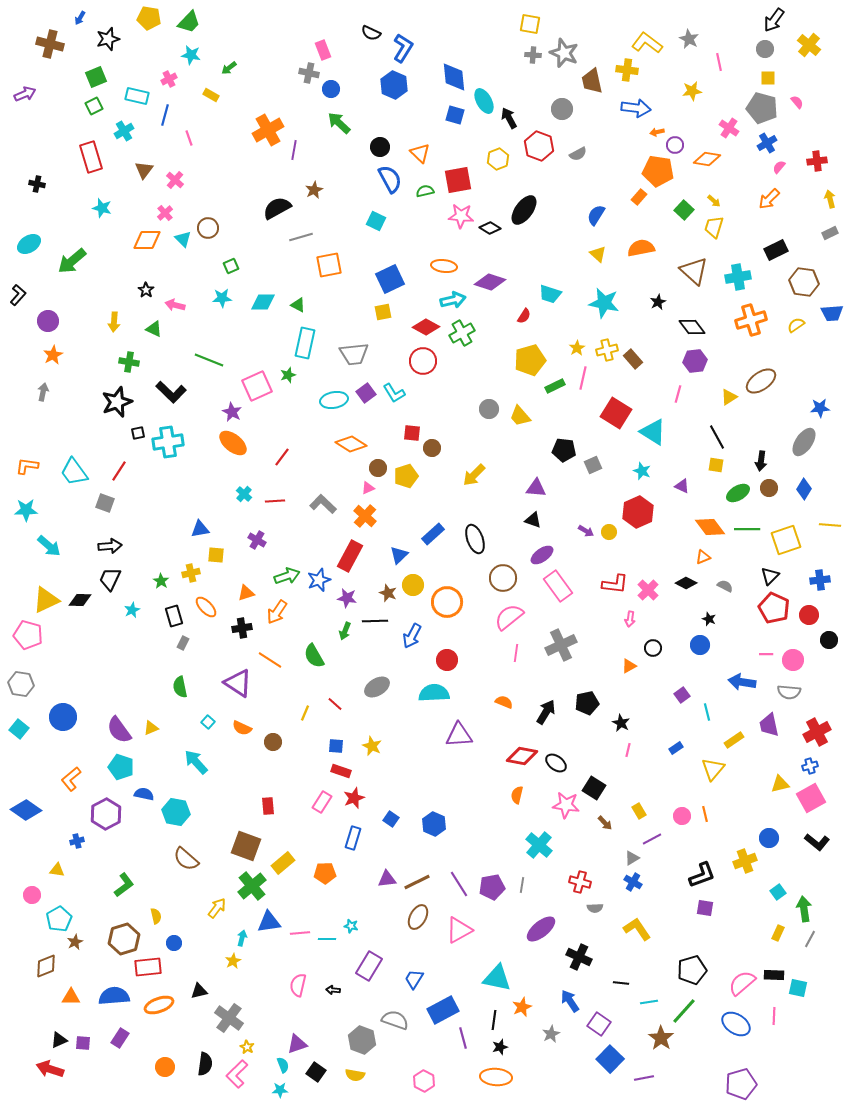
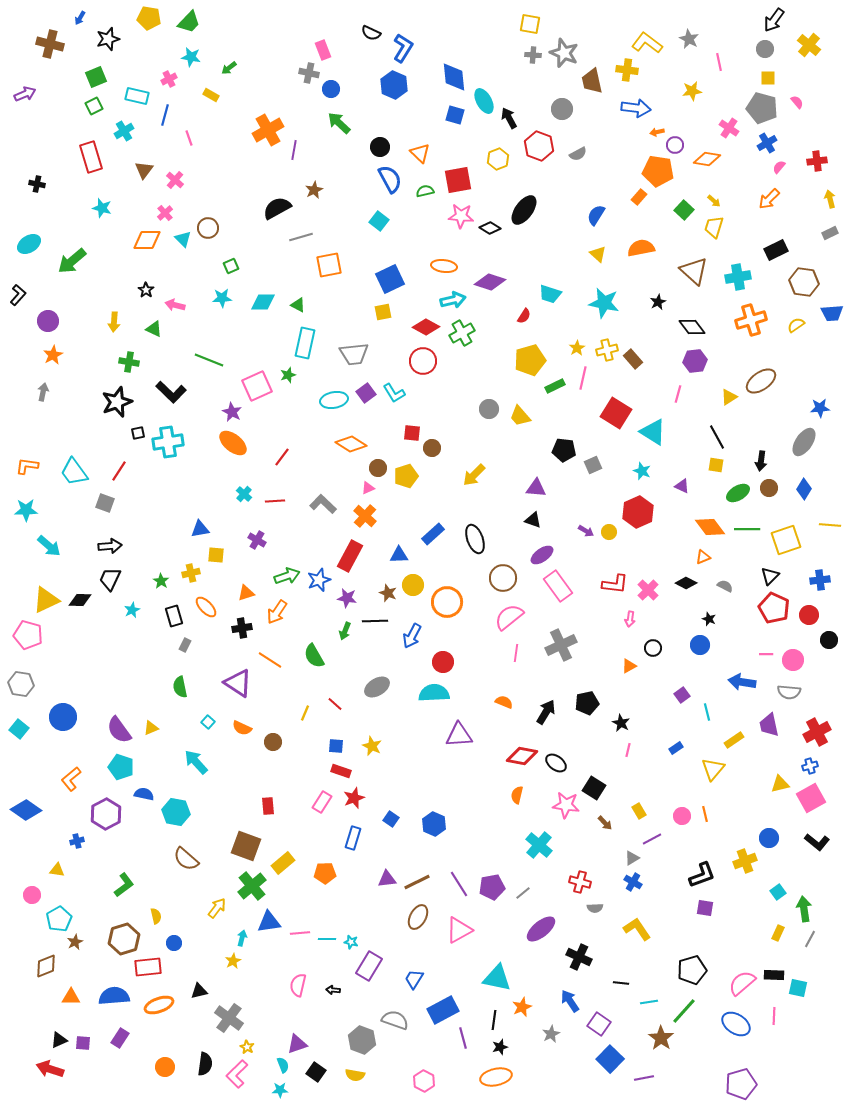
cyan star at (191, 55): moved 2 px down
cyan square at (376, 221): moved 3 px right; rotated 12 degrees clockwise
blue triangle at (399, 555): rotated 42 degrees clockwise
gray rectangle at (183, 643): moved 2 px right, 2 px down
red circle at (447, 660): moved 4 px left, 2 px down
gray line at (522, 885): moved 1 px right, 8 px down; rotated 42 degrees clockwise
cyan star at (351, 926): moved 16 px down
orange ellipse at (496, 1077): rotated 16 degrees counterclockwise
